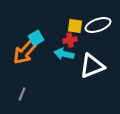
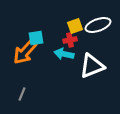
yellow square: rotated 28 degrees counterclockwise
cyan square: rotated 21 degrees clockwise
